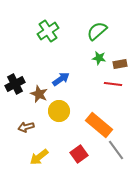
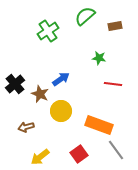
green semicircle: moved 12 px left, 15 px up
brown rectangle: moved 5 px left, 38 px up
black cross: rotated 12 degrees counterclockwise
brown star: moved 1 px right
yellow circle: moved 2 px right
orange rectangle: rotated 20 degrees counterclockwise
yellow arrow: moved 1 px right
